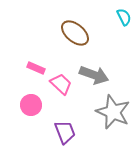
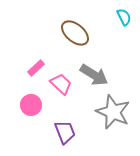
pink rectangle: rotated 66 degrees counterclockwise
gray arrow: rotated 12 degrees clockwise
